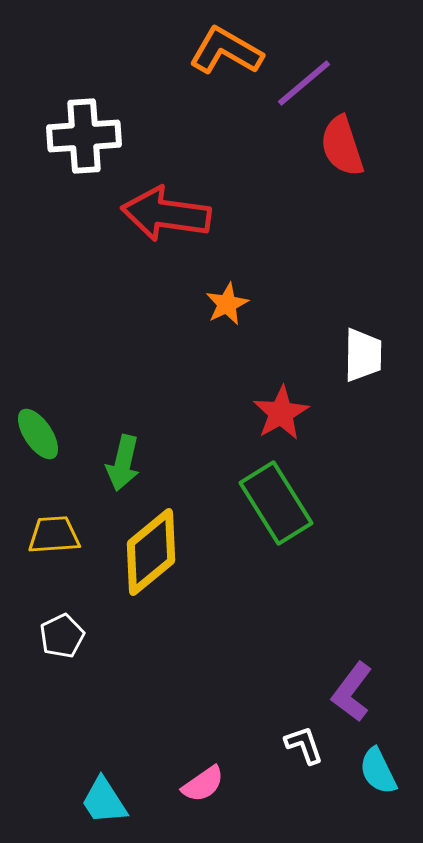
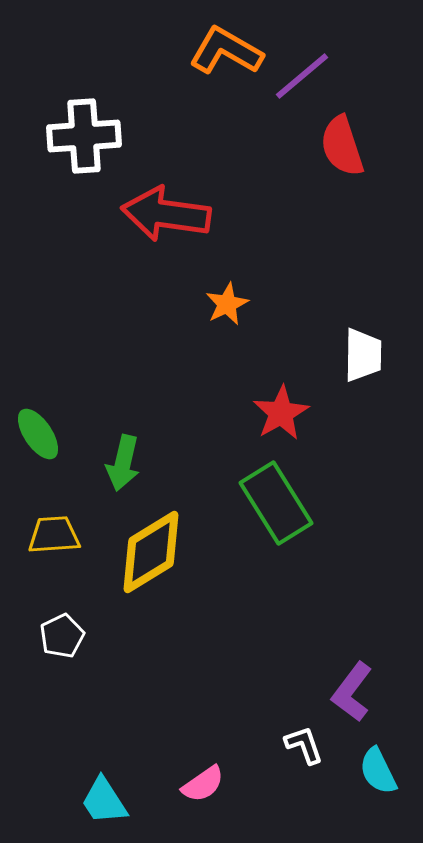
purple line: moved 2 px left, 7 px up
yellow diamond: rotated 8 degrees clockwise
